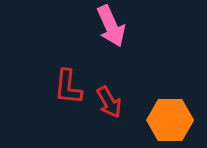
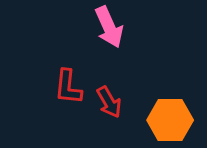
pink arrow: moved 2 px left, 1 px down
